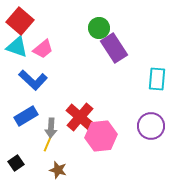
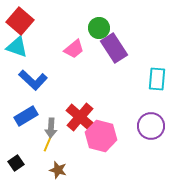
pink trapezoid: moved 31 px right
pink hexagon: rotated 20 degrees clockwise
